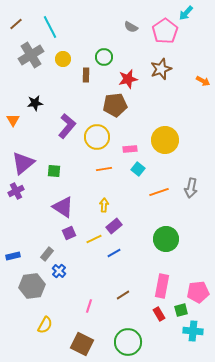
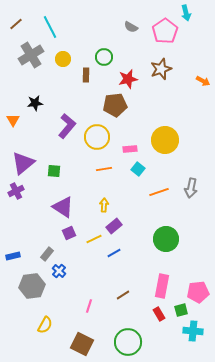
cyan arrow at (186, 13): rotated 56 degrees counterclockwise
